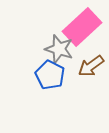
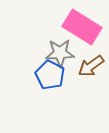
pink rectangle: rotated 75 degrees clockwise
gray star: moved 1 px right, 4 px down; rotated 20 degrees counterclockwise
